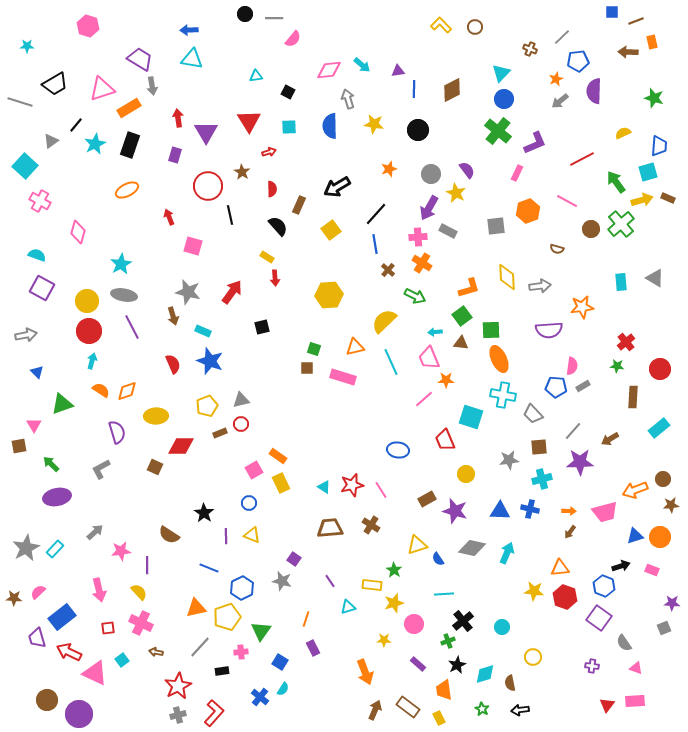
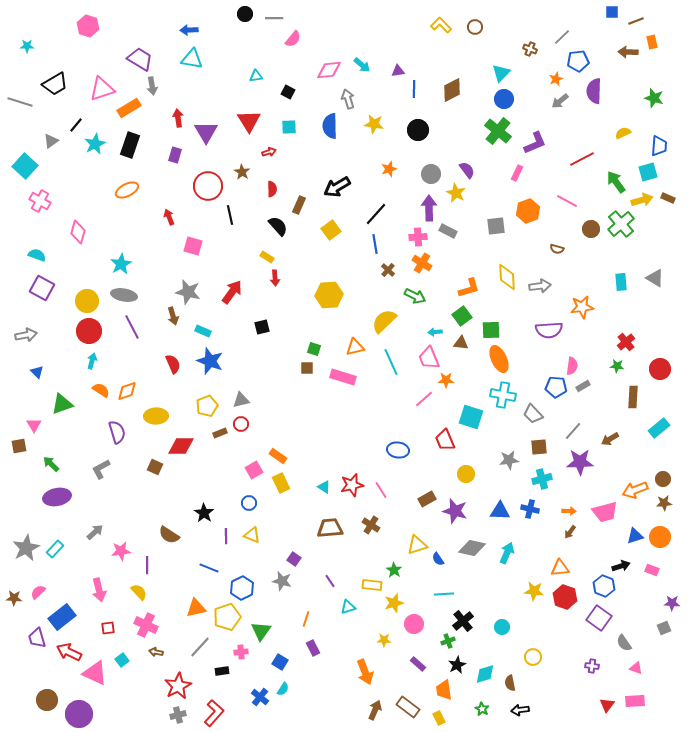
purple arrow at (429, 208): rotated 150 degrees clockwise
brown star at (671, 505): moved 7 px left, 2 px up
pink cross at (141, 623): moved 5 px right, 2 px down
